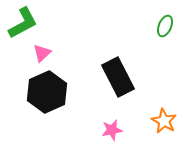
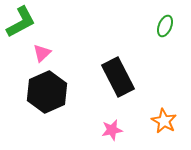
green L-shape: moved 2 px left, 1 px up
